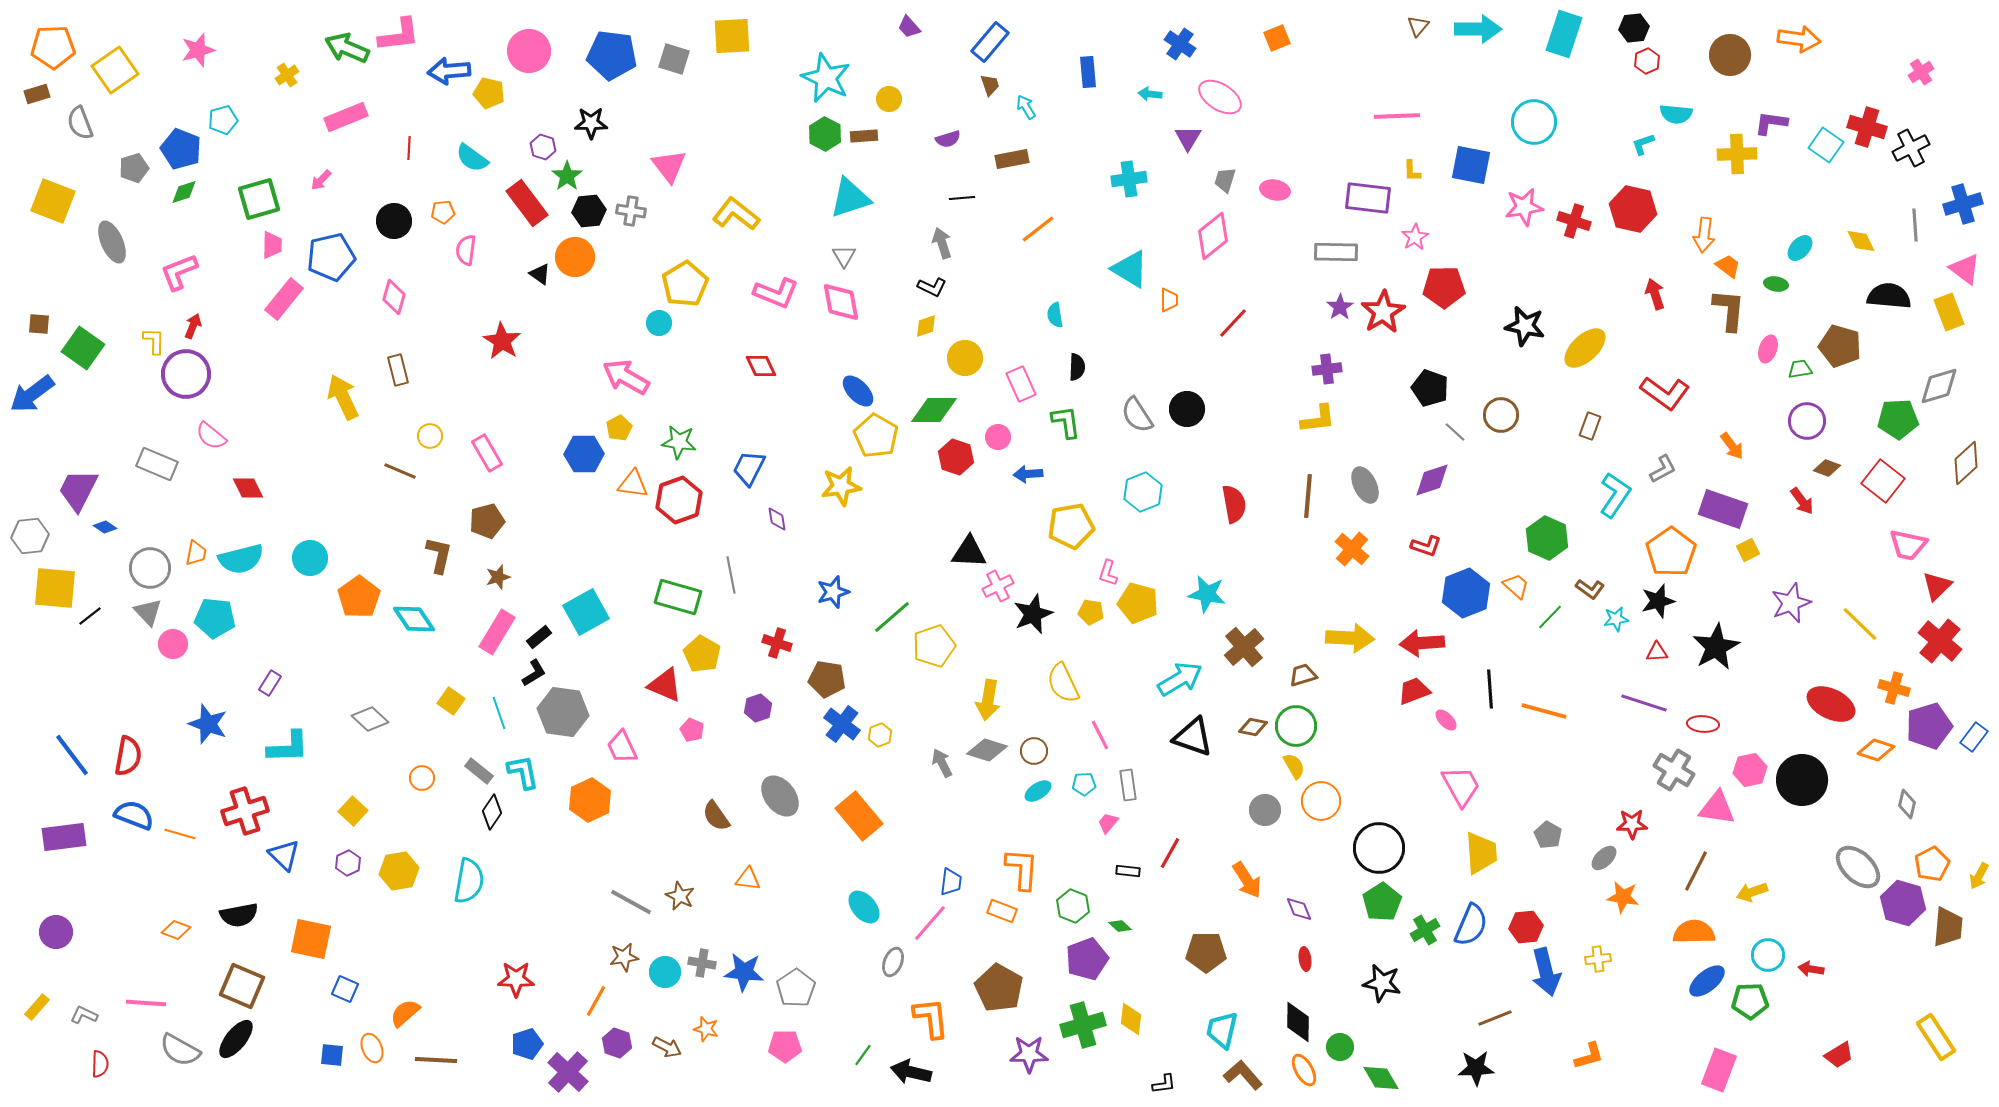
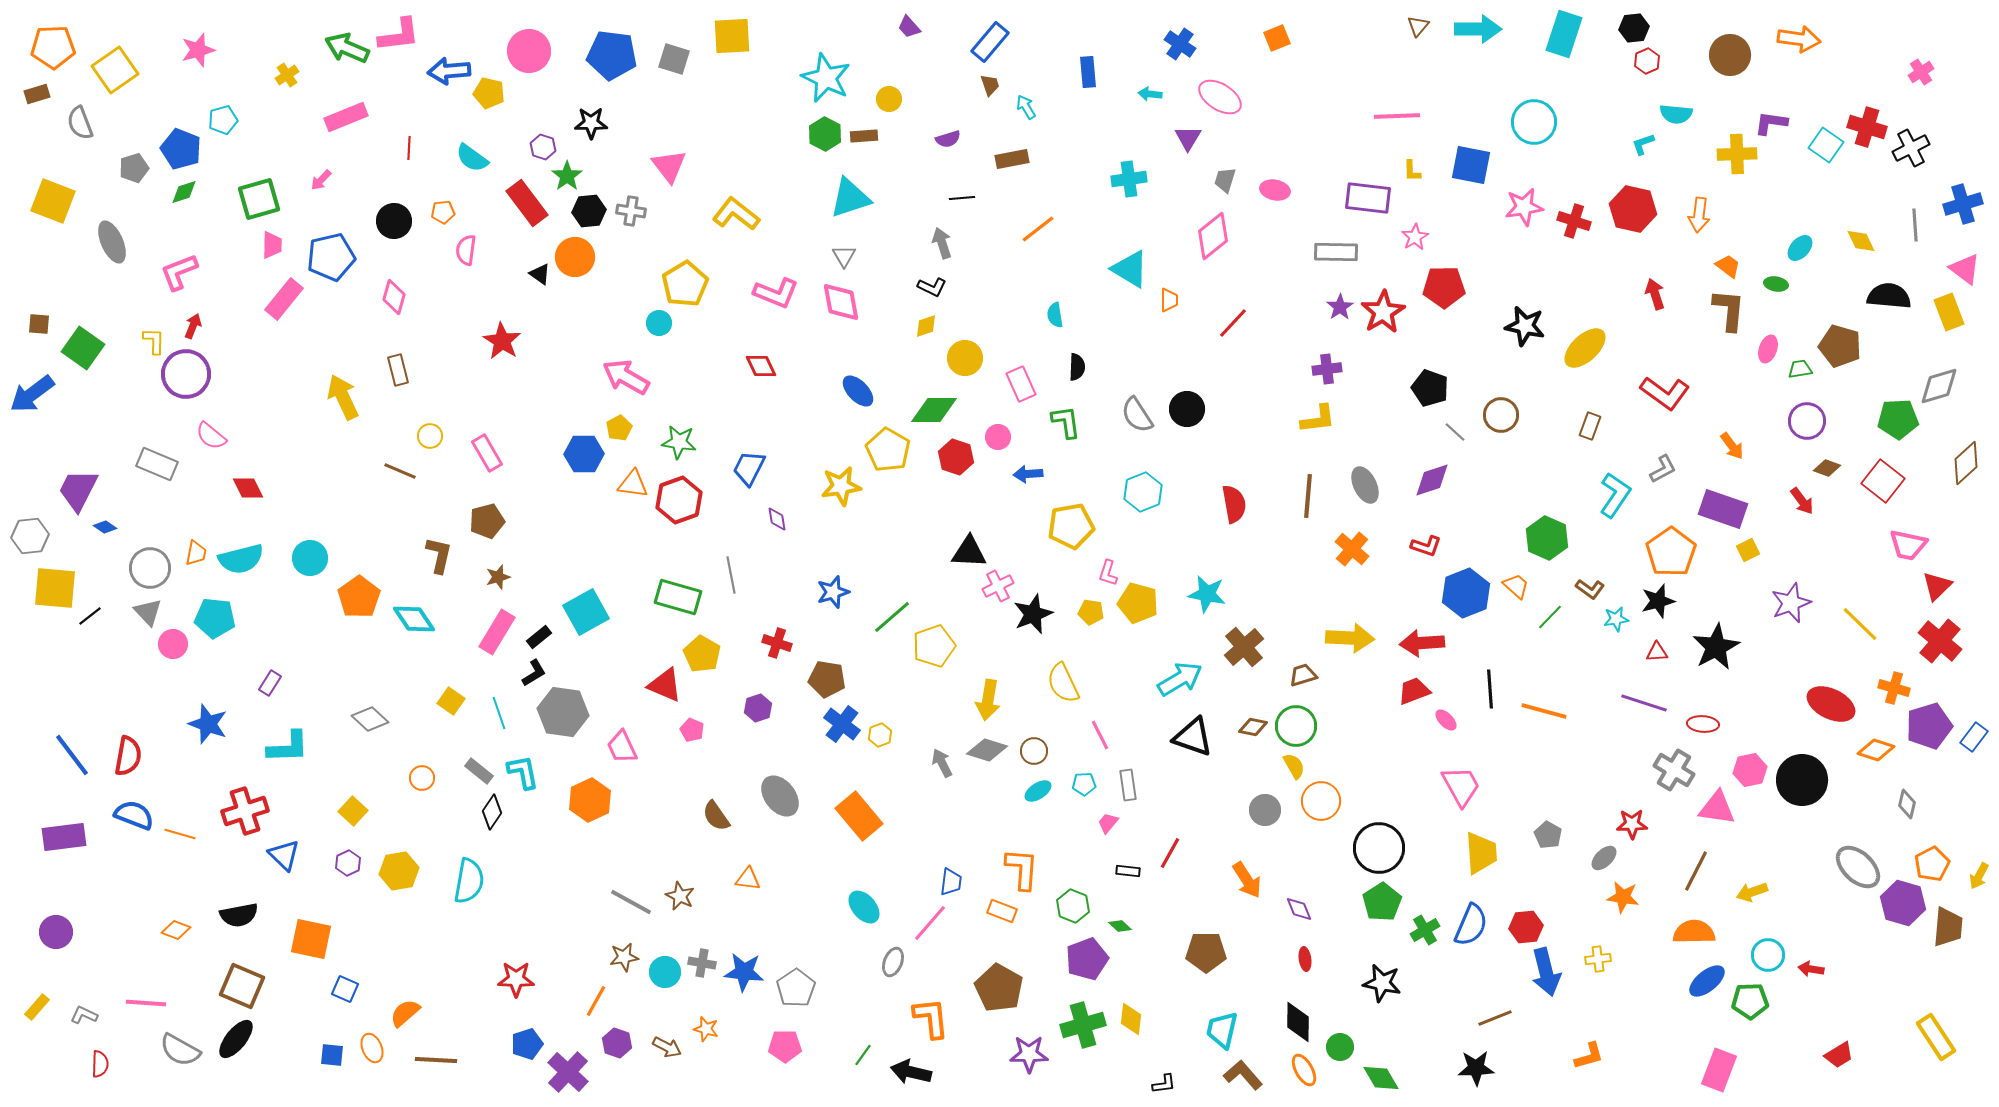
orange arrow at (1704, 235): moved 5 px left, 20 px up
yellow pentagon at (876, 436): moved 12 px right, 14 px down
